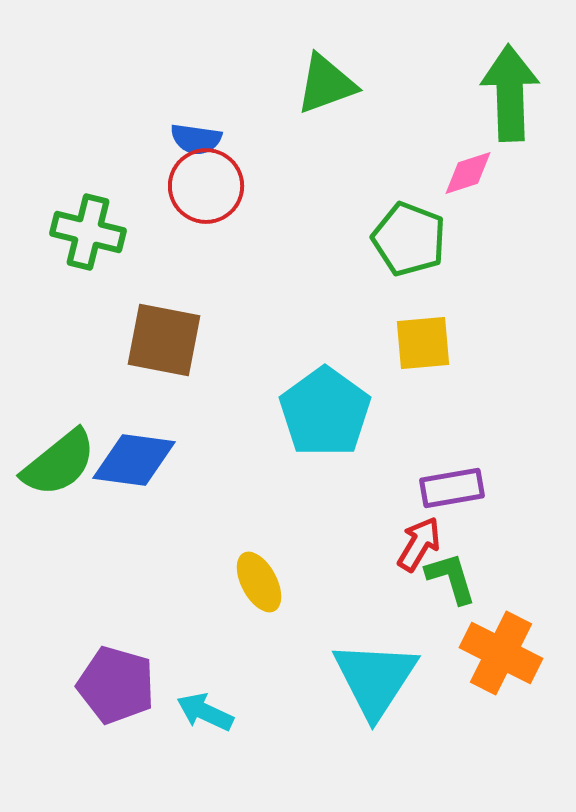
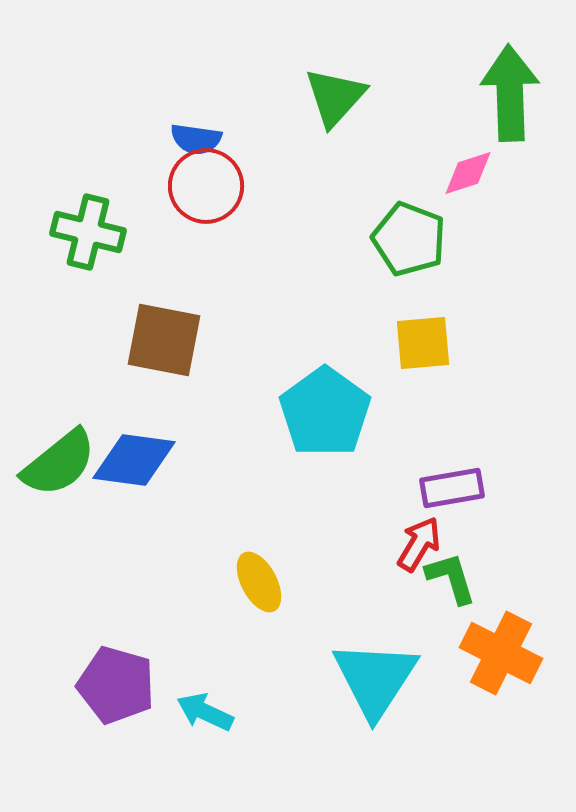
green triangle: moved 9 px right, 13 px down; rotated 28 degrees counterclockwise
